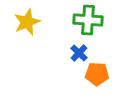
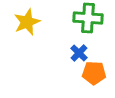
green cross: moved 2 px up
orange pentagon: moved 3 px left, 1 px up
